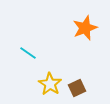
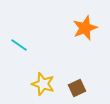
cyan line: moved 9 px left, 8 px up
yellow star: moved 7 px left; rotated 15 degrees counterclockwise
